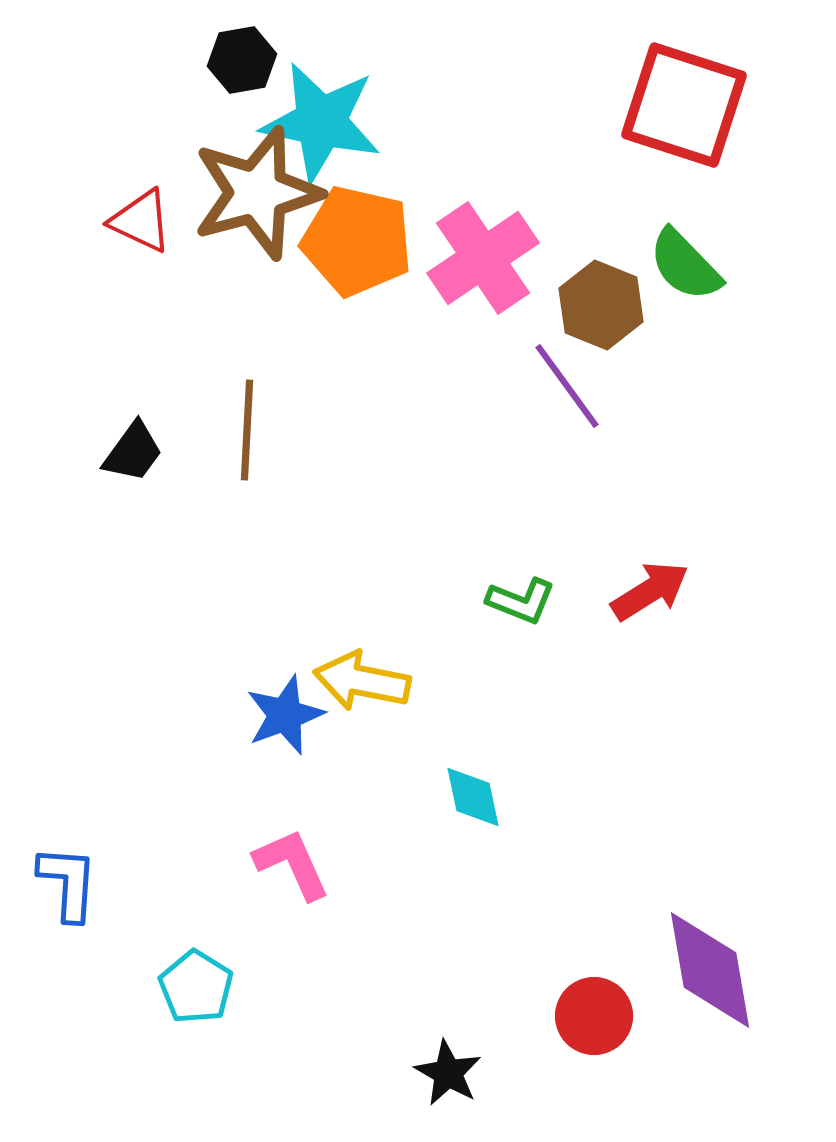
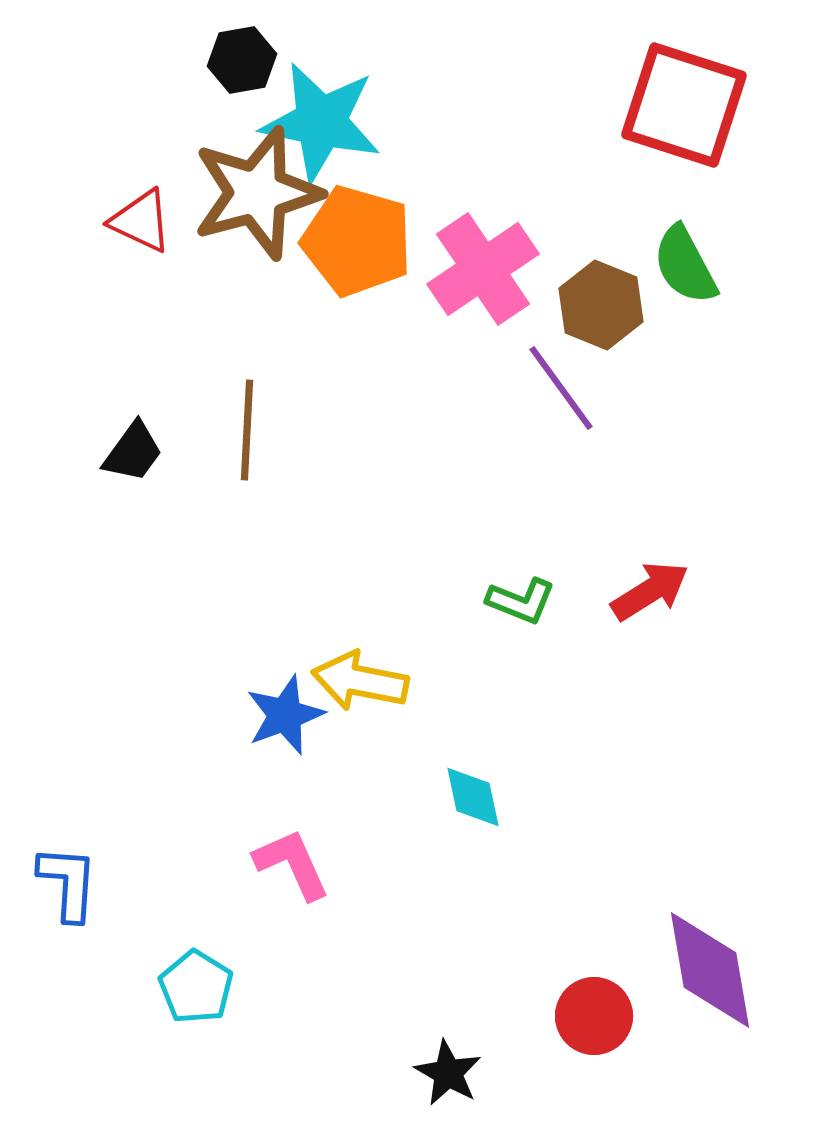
orange pentagon: rotated 3 degrees clockwise
pink cross: moved 11 px down
green semicircle: rotated 16 degrees clockwise
purple line: moved 6 px left, 2 px down
yellow arrow: moved 2 px left
